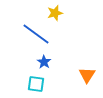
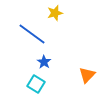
blue line: moved 4 px left
orange triangle: rotated 12 degrees clockwise
cyan square: rotated 24 degrees clockwise
